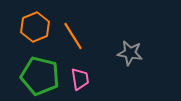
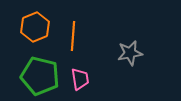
orange line: rotated 36 degrees clockwise
gray star: rotated 20 degrees counterclockwise
